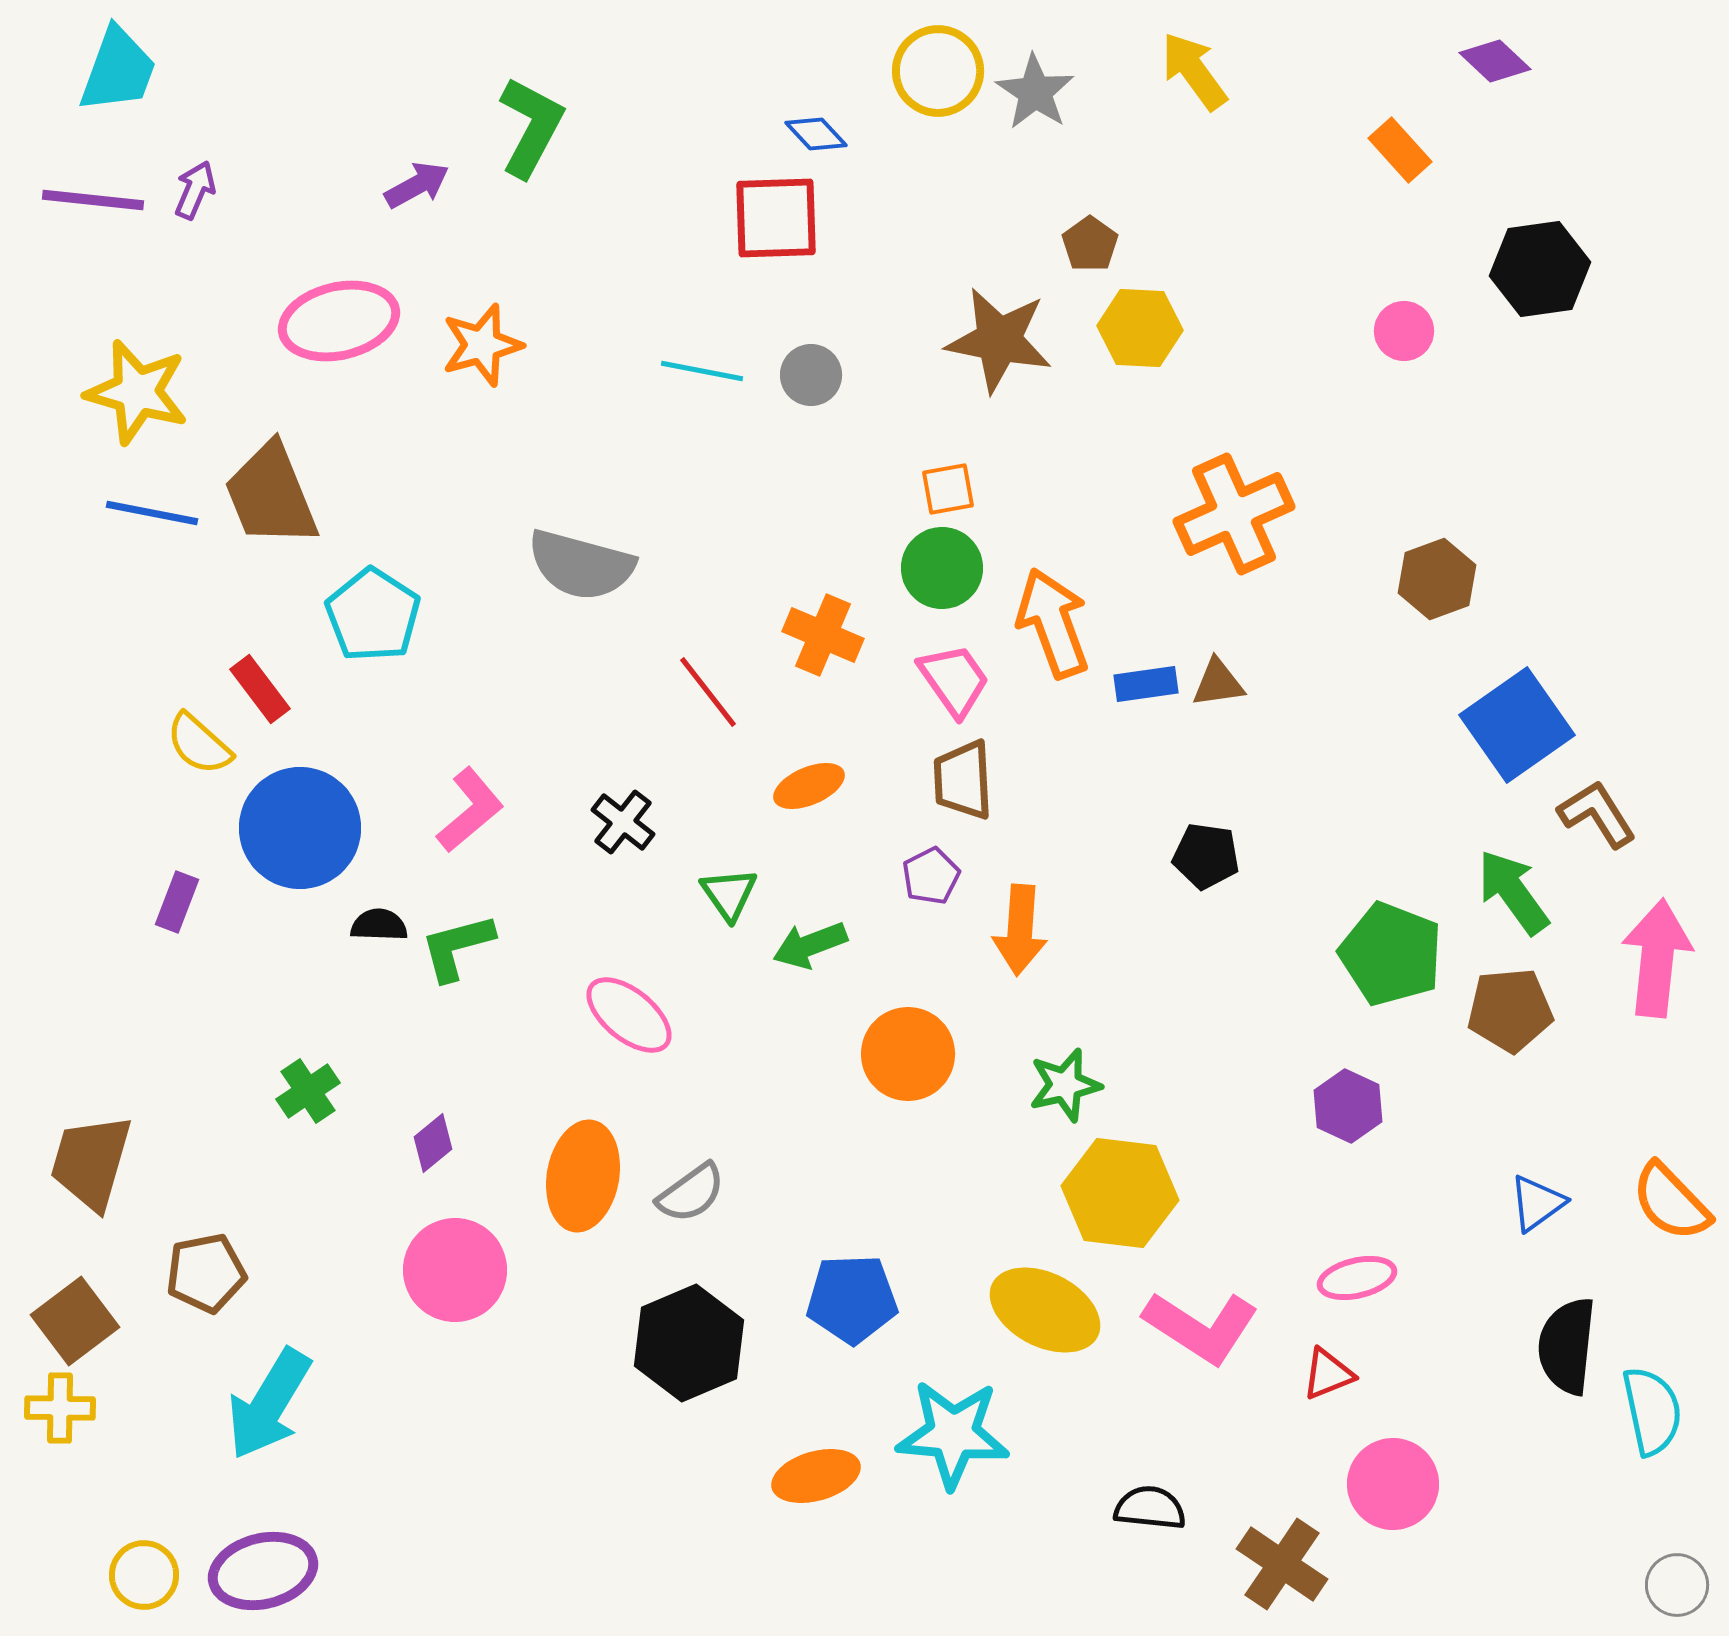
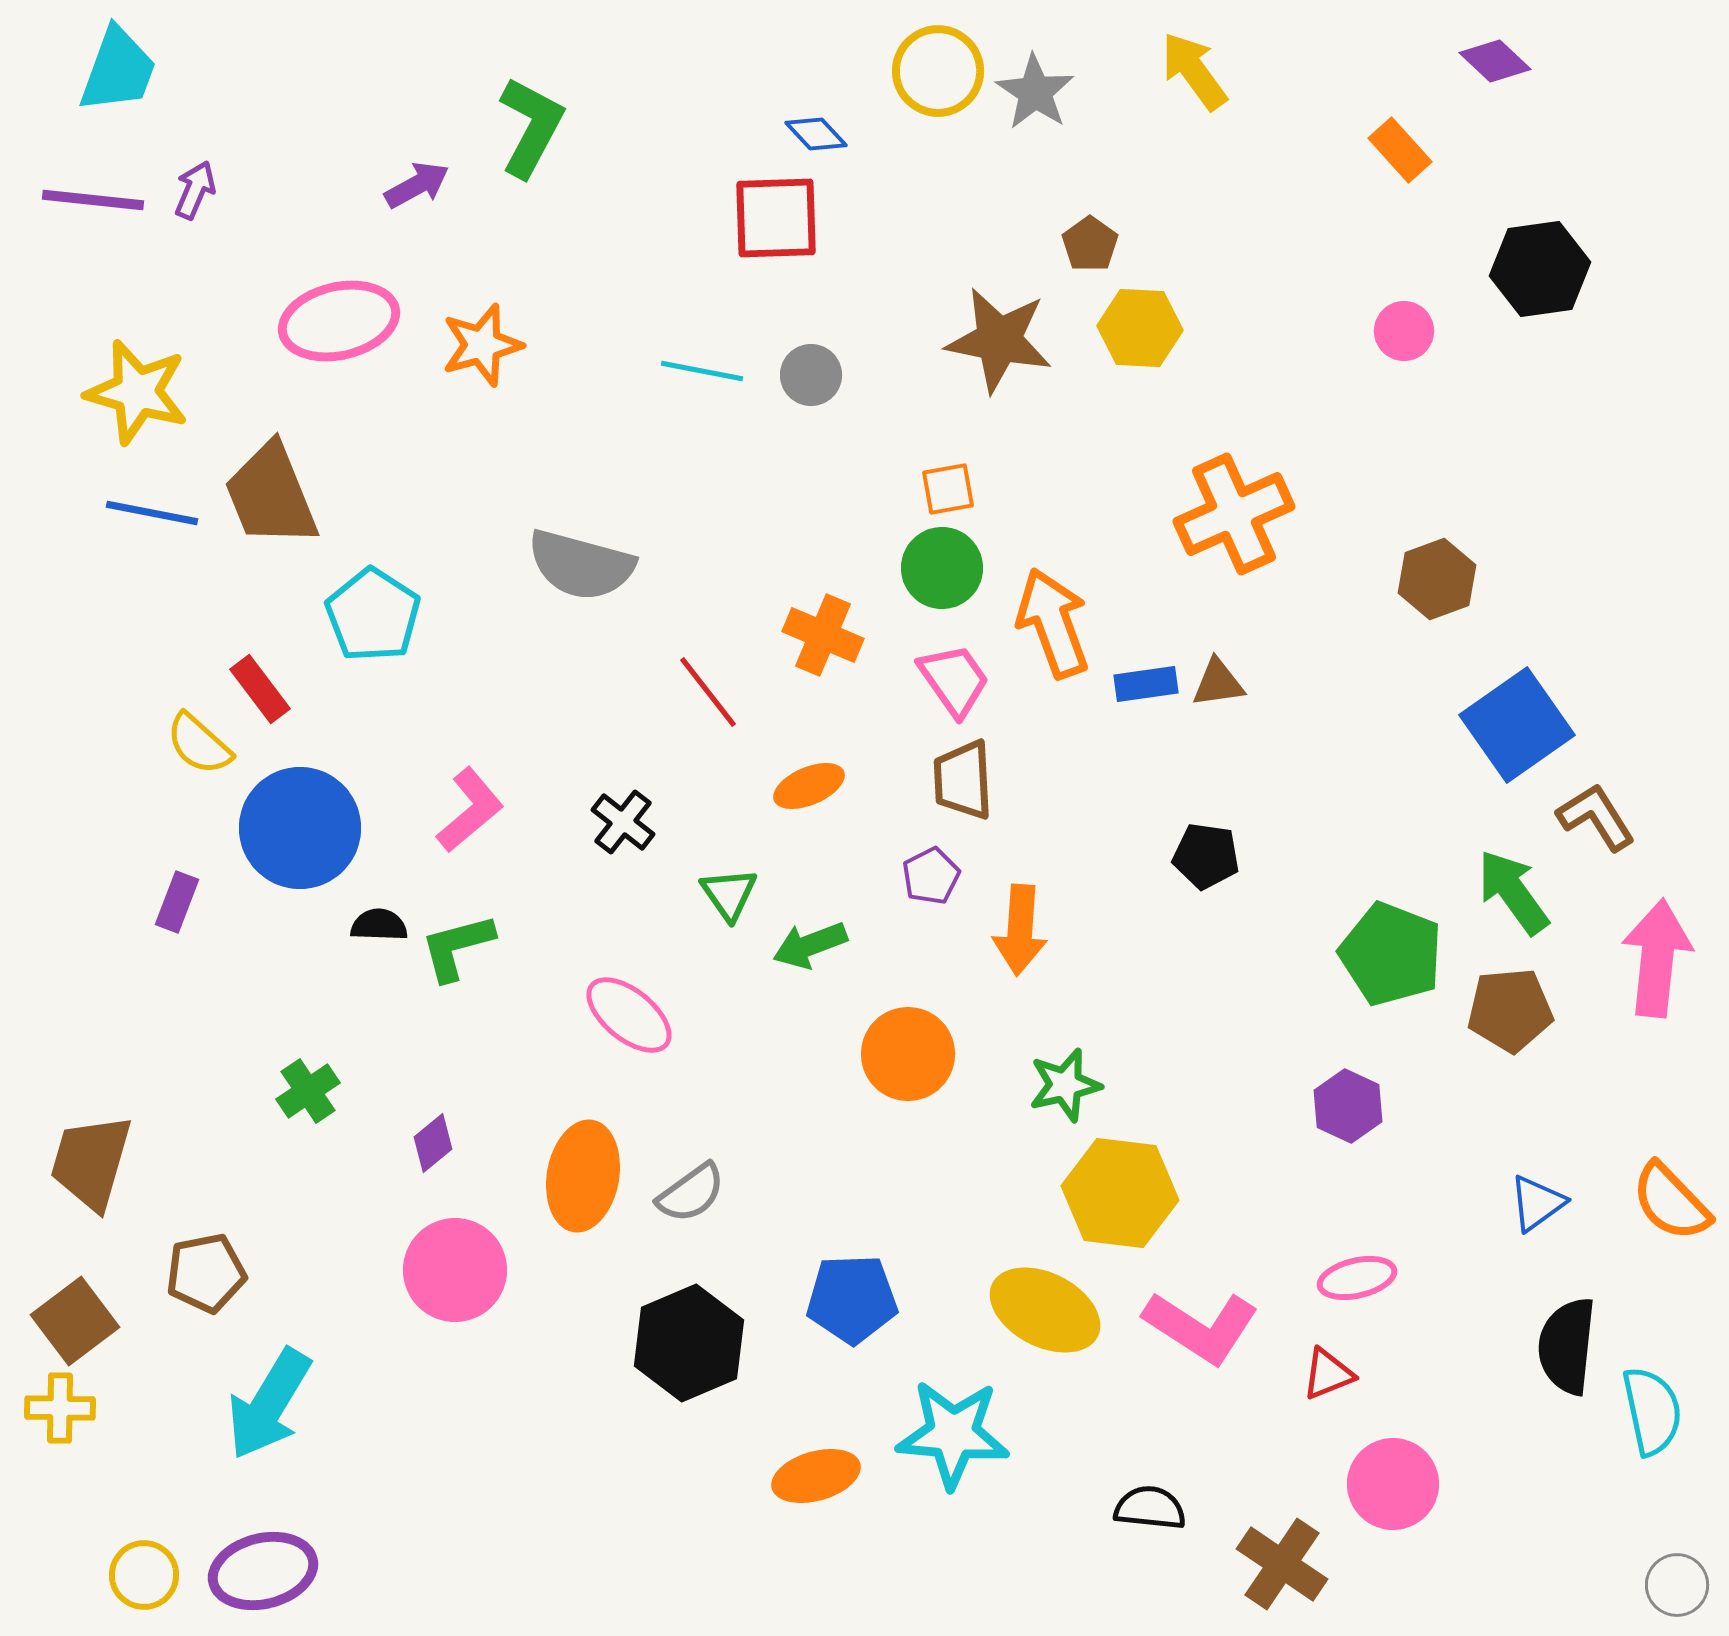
brown L-shape at (1597, 814): moved 1 px left, 3 px down
